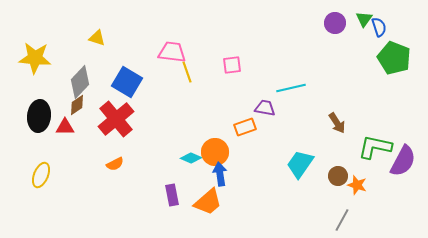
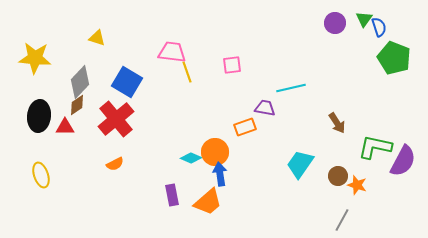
yellow ellipse: rotated 40 degrees counterclockwise
